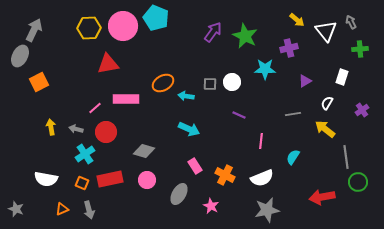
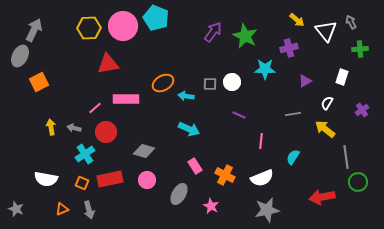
gray arrow at (76, 129): moved 2 px left, 1 px up
